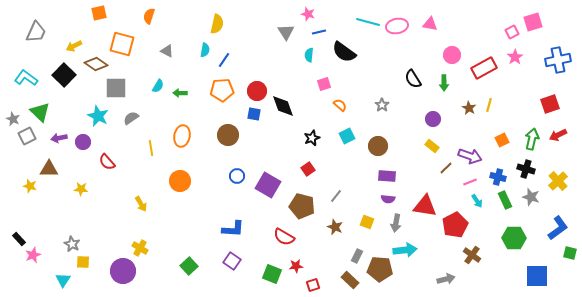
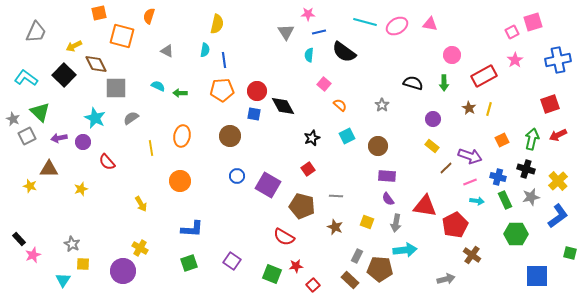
pink star at (308, 14): rotated 16 degrees counterclockwise
cyan line at (368, 22): moved 3 px left
pink ellipse at (397, 26): rotated 20 degrees counterclockwise
orange square at (122, 44): moved 8 px up
pink star at (515, 57): moved 3 px down
blue line at (224, 60): rotated 42 degrees counterclockwise
brown diamond at (96, 64): rotated 30 degrees clockwise
red rectangle at (484, 68): moved 8 px down
black semicircle at (413, 79): moved 4 px down; rotated 138 degrees clockwise
pink square at (324, 84): rotated 32 degrees counterclockwise
cyan semicircle at (158, 86): rotated 96 degrees counterclockwise
yellow line at (489, 105): moved 4 px down
black diamond at (283, 106): rotated 10 degrees counterclockwise
cyan star at (98, 116): moved 3 px left, 2 px down
brown circle at (228, 135): moved 2 px right, 1 px down
yellow star at (81, 189): rotated 24 degrees counterclockwise
gray line at (336, 196): rotated 56 degrees clockwise
gray star at (531, 197): rotated 30 degrees counterclockwise
purple semicircle at (388, 199): rotated 48 degrees clockwise
cyan arrow at (477, 201): rotated 48 degrees counterclockwise
blue L-shape at (558, 228): moved 12 px up
blue L-shape at (233, 229): moved 41 px left
green hexagon at (514, 238): moved 2 px right, 4 px up
yellow square at (83, 262): moved 2 px down
green square at (189, 266): moved 3 px up; rotated 24 degrees clockwise
red square at (313, 285): rotated 24 degrees counterclockwise
